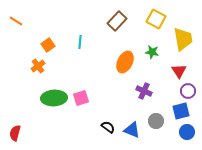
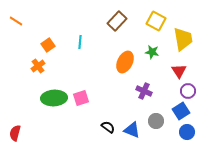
yellow square: moved 2 px down
blue square: rotated 18 degrees counterclockwise
